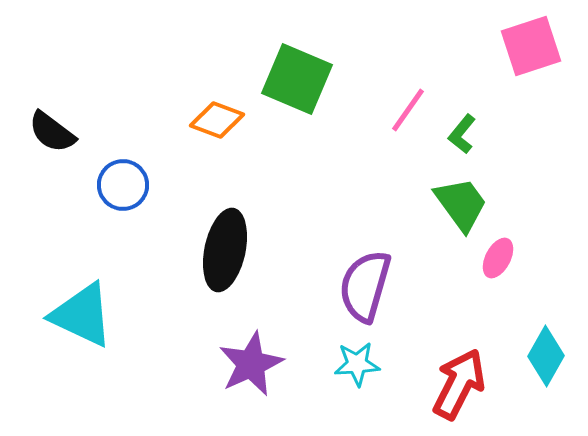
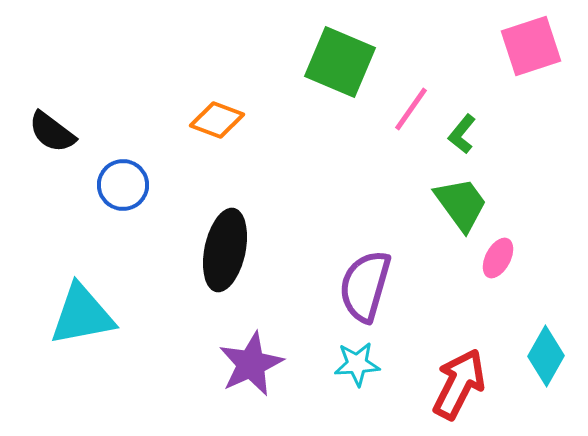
green square: moved 43 px right, 17 px up
pink line: moved 3 px right, 1 px up
cyan triangle: rotated 36 degrees counterclockwise
